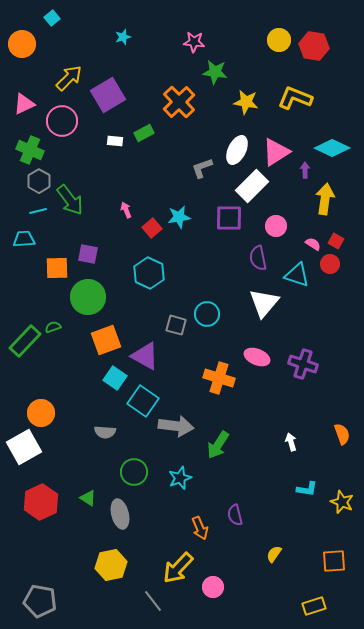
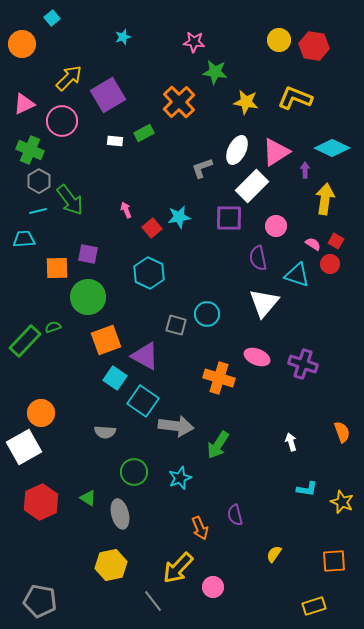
orange semicircle at (342, 434): moved 2 px up
